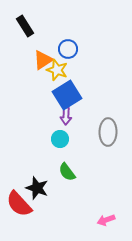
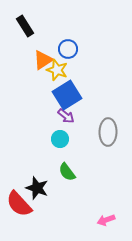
purple arrow: rotated 54 degrees counterclockwise
